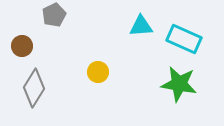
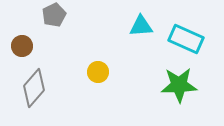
cyan rectangle: moved 2 px right
green star: moved 1 px down; rotated 12 degrees counterclockwise
gray diamond: rotated 9 degrees clockwise
